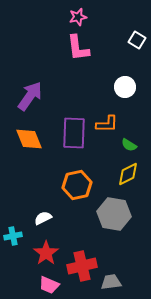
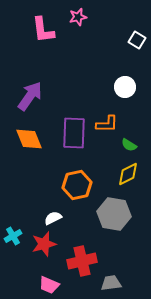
pink L-shape: moved 35 px left, 18 px up
white semicircle: moved 10 px right
cyan cross: rotated 18 degrees counterclockwise
red star: moved 2 px left, 9 px up; rotated 20 degrees clockwise
red cross: moved 5 px up
gray trapezoid: moved 1 px down
